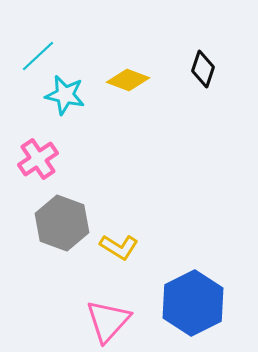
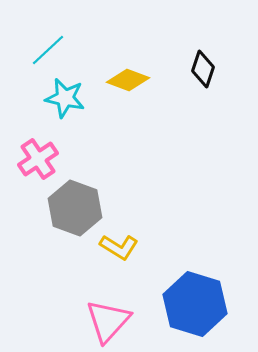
cyan line: moved 10 px right, 6 px up
cyan star: moved 3 px down
gray hexagon: moved 13 px right, 15 px up
blue hexagon: moved 2 px right, 1 px down; rotated 16 degrees counterclockwise
